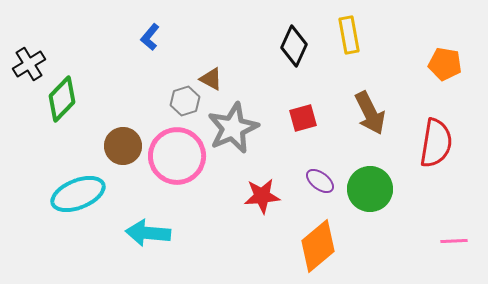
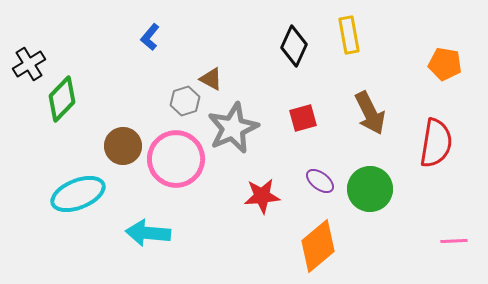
pink circle: moved 1 px left, 3 px down
